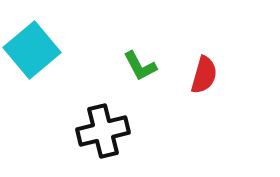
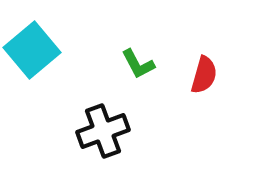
green L-shape: moved 2 px left, 2 px up
black cross: rotated 6 degrees counterclockwise
